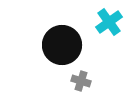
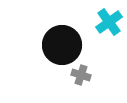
gray cross: moved 6 px up
